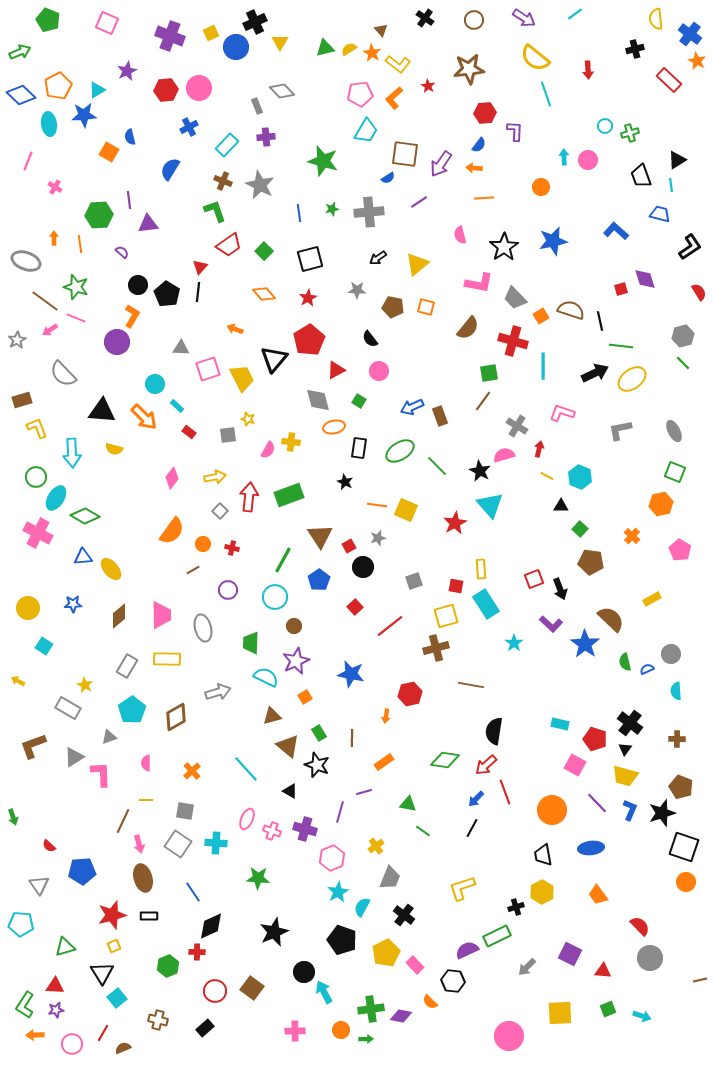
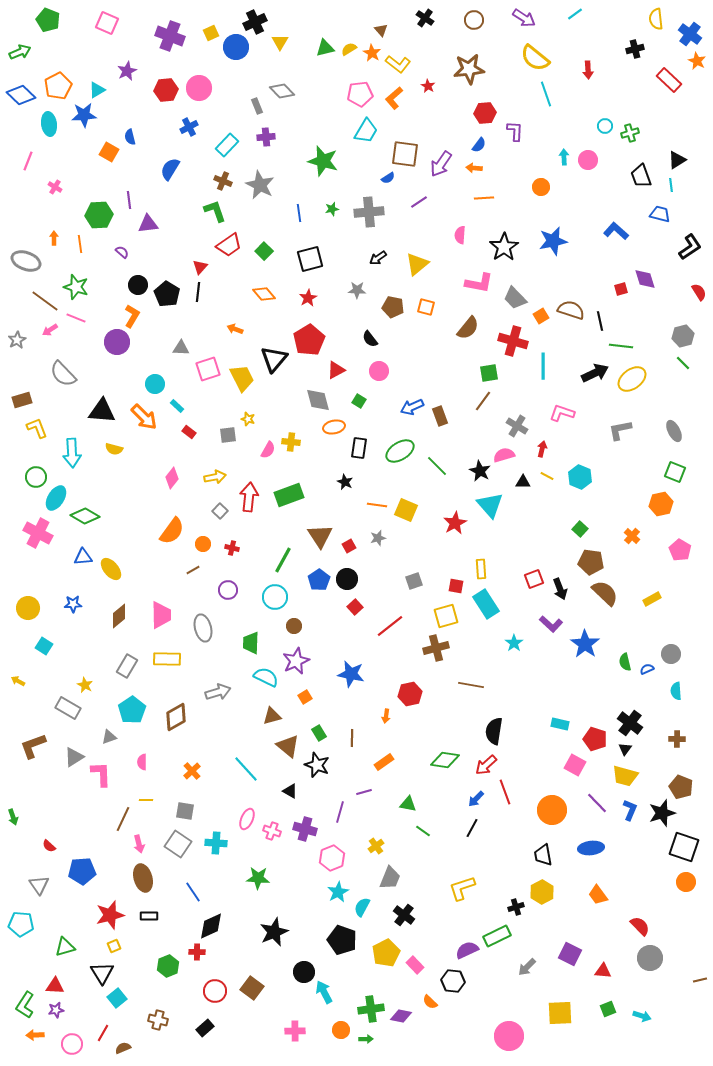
pink semicircle at (460, 235): rotated 18 degrees clockwise
red arrow at (539, 449): moved 3 px right
black triangle at (561, 506): moved 38 px left, 24 px up
black circle at (363, 567): moved 16 px left, 12 px down
brown semicircle at (611, 619): moved 6 px left, 26 px up
pink semicircle at (146, 763): moved 4 px left, 1 px up
brown line at (123, 821): moved 2 px up
red star at (112, 915): moved 2 px left
